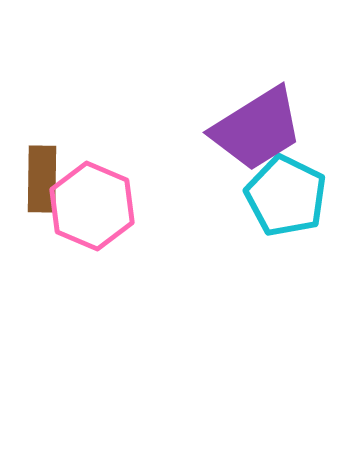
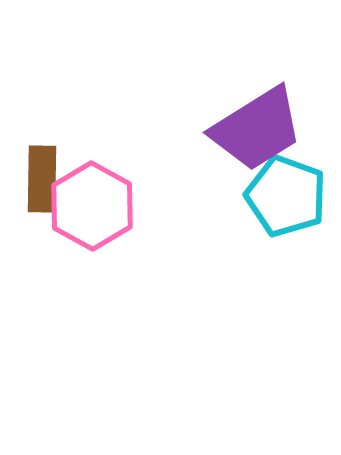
cyan pentagon: rotated 6 degrees counterclockwise
pink hexagon: rotated 6 degrees clockwise
